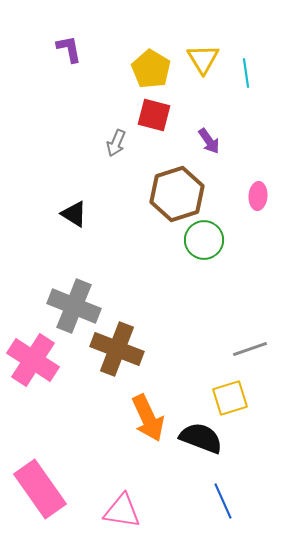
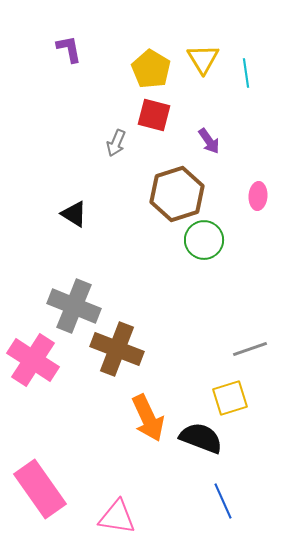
pink triangle: moved 5 px left, 6 px down
